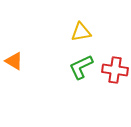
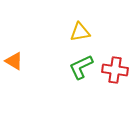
yellow triangle: moved 1 px left
